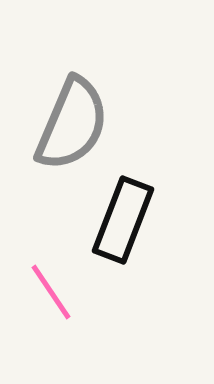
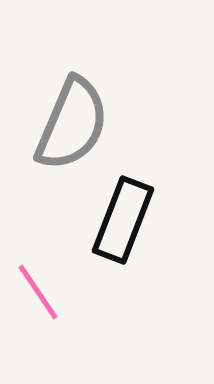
pink line: moved 13 px left
